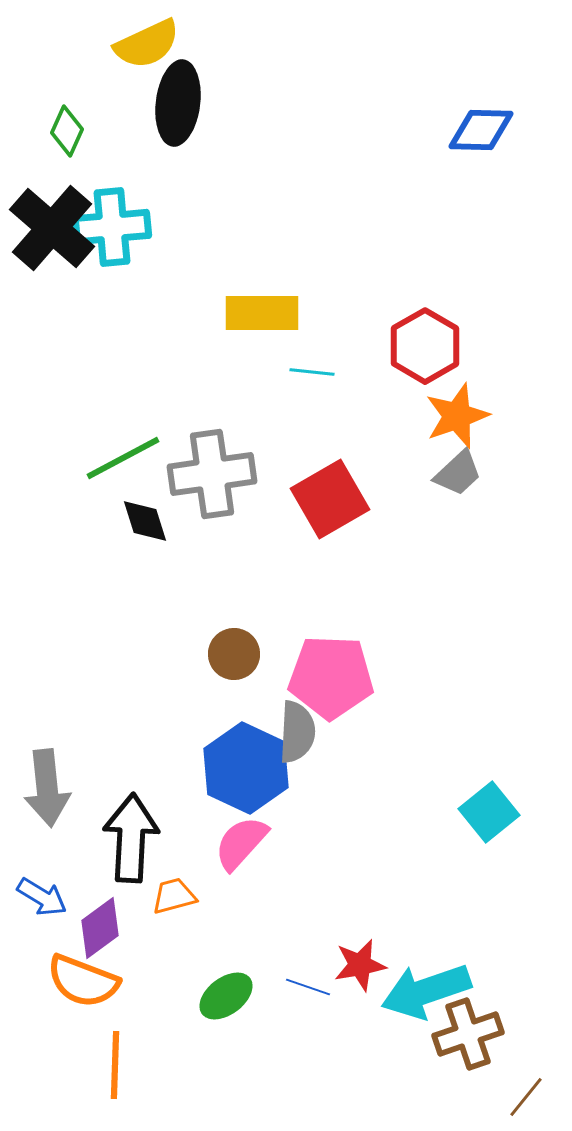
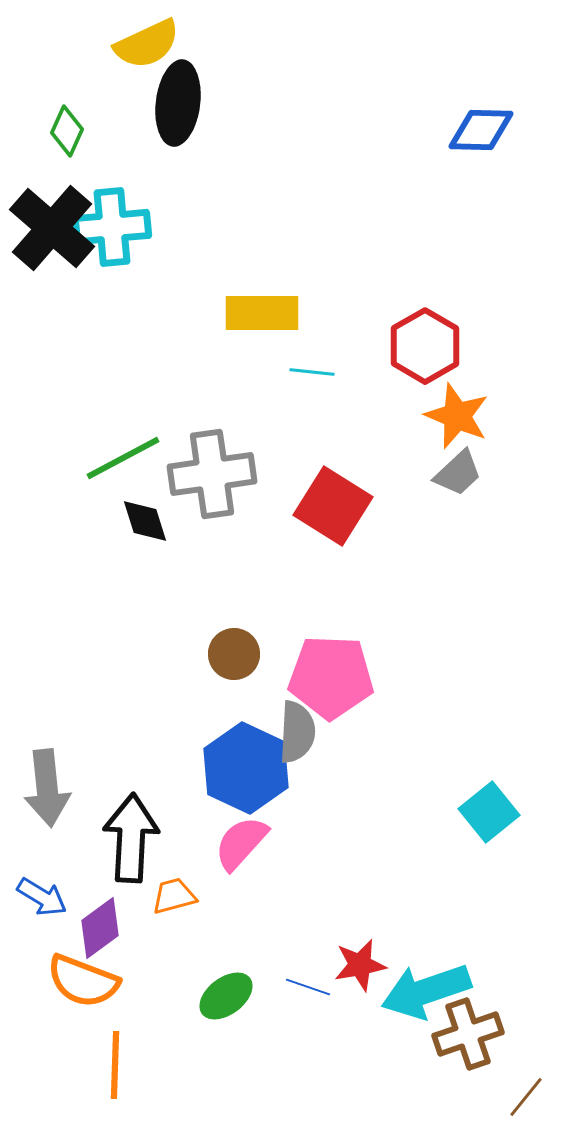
orange star: rotated 30 degrees counterclockwise
red square: moved 3 px right, 7 px down; rotated 28 degrees counterclockwise
